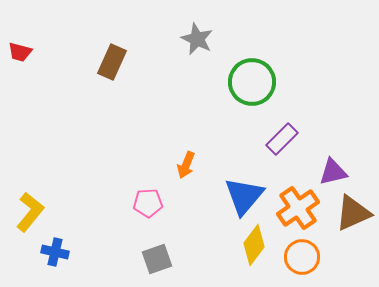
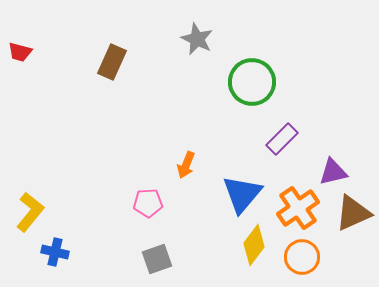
blue triangle: moved 2 px left, 2 px up
